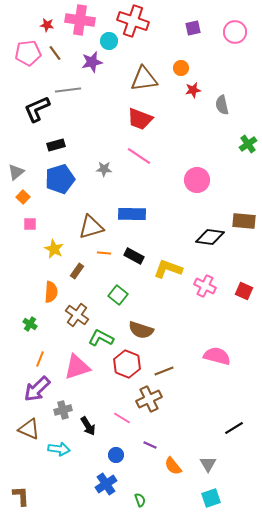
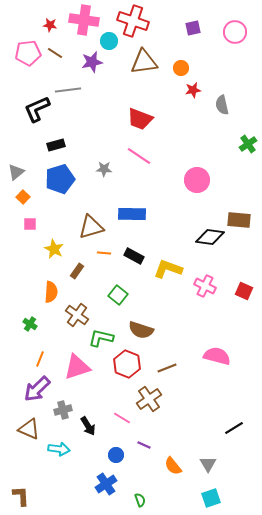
pink cross at (80, 20): moved 4 px right
red star at (47, 25): moved 3 px right
brown line at (55, 53): rotated 21 degrees counterclockwise
brown triangle at (144, 79): moved 17 px up
brown rectangle at (244, 221): moved 5 px left, 1 px up
green L-shape at (101, 338): rotated 15 degrees counterclockwise
brown line at (164, 371): moved 3 px right, 3 px up
brown cross at (149, 399): rotated 10 degrees counterclockwise
purple line at (150, 445): moved 6 px left
